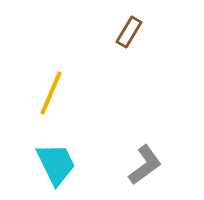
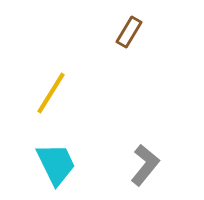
yellow line: rotated 9 degrees clockwise
gray L-shape: rotated 15 degrees counterclockwise
